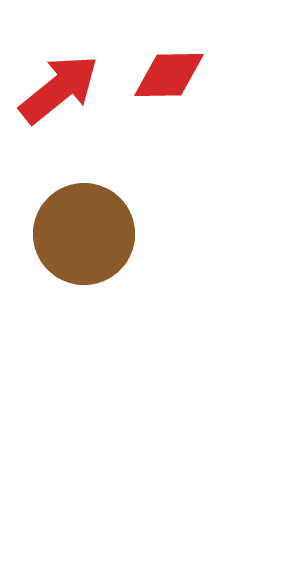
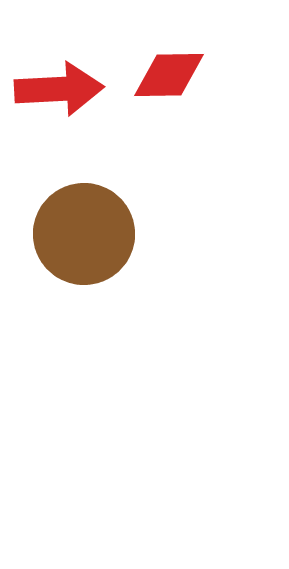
red arrow: rotated 36 degrees clockwise
